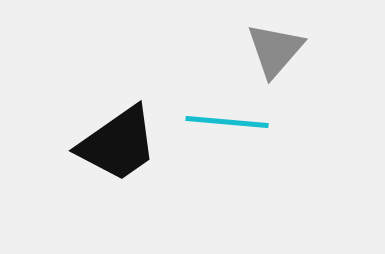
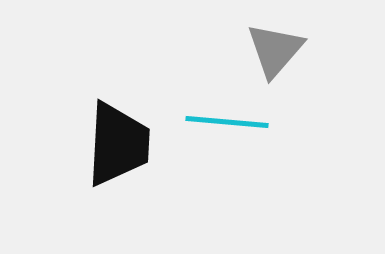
black trapezoid: rotated 52 degrees counterclockwise
